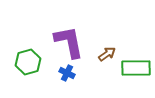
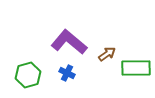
purple L-shape: rotated 39 degrees counterclockwise
green hexagon: moved 13 px down
